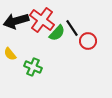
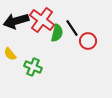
green semicircle: rotated 30 degrees counterclockwise
